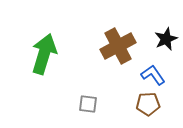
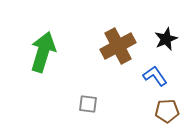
green arrow: moved 1 px left, 2 px up
blue L-shape: moved 2 px right, 1 px down
brown pentagon: moved 19 px right, 7 px down
